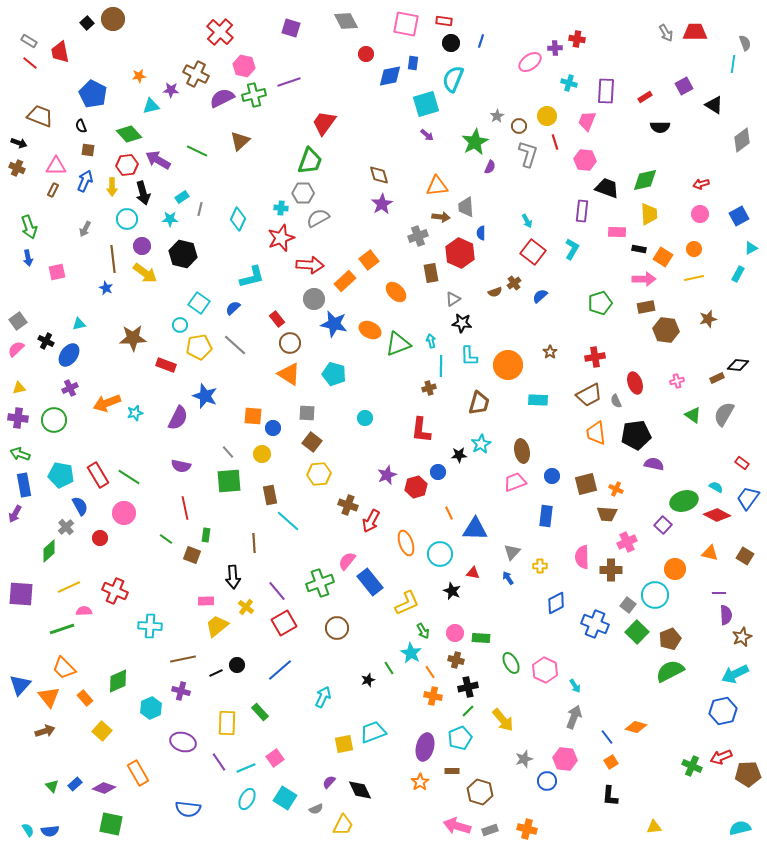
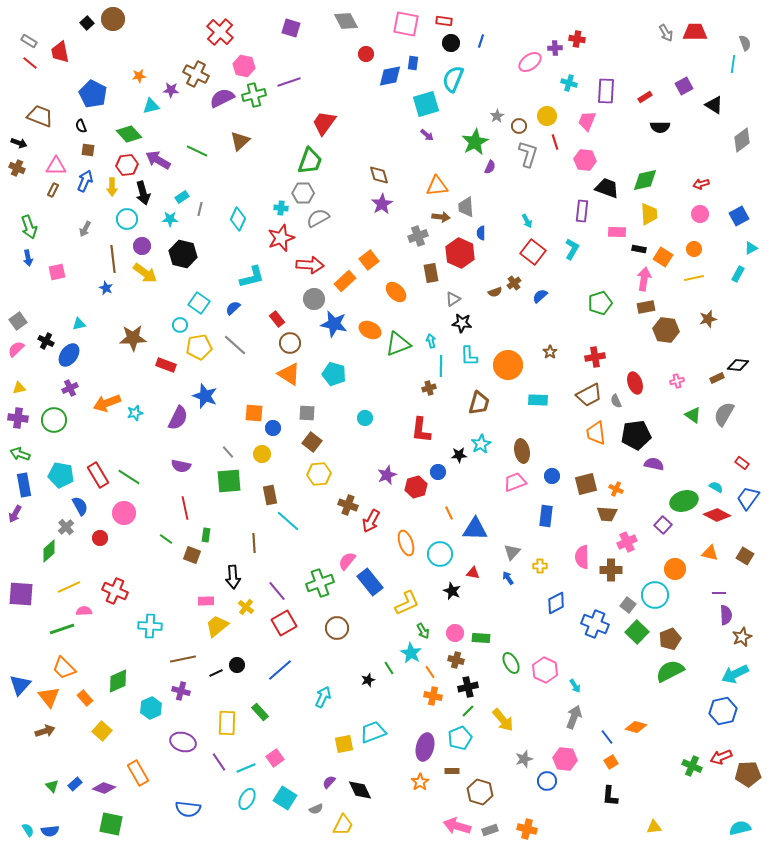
pink arrow at (644, 279): rotated 80 degrees counterclockwise
orange square at (253, 416): moved 1 px right, 3 px up
